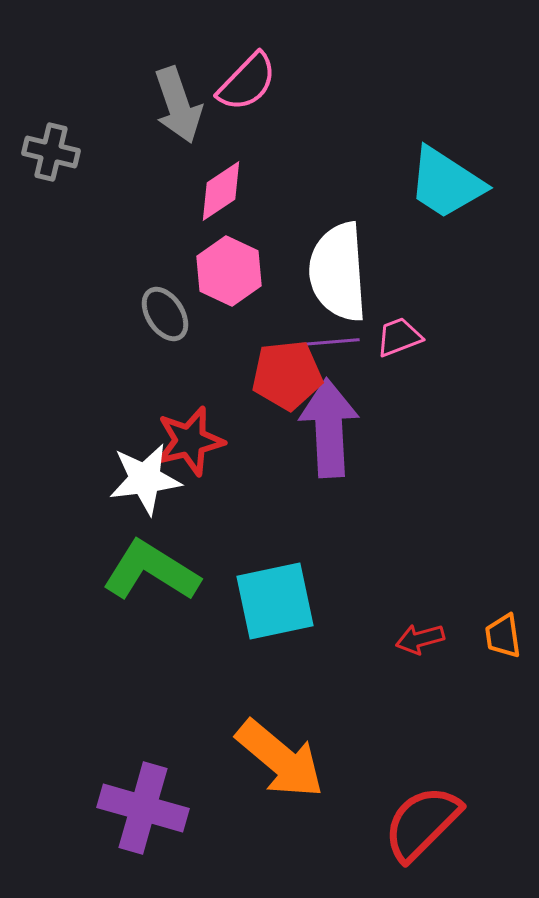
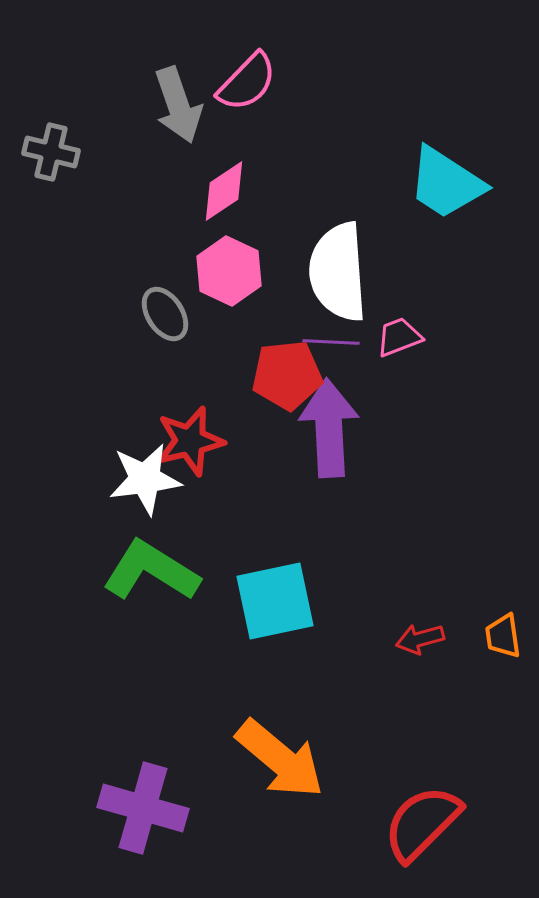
pink diamond: moved 3 px right
purple line: rotated 8 degrees clockwise
